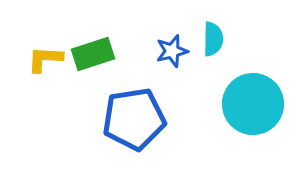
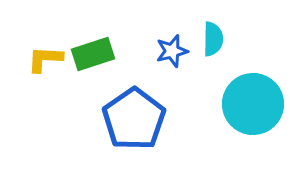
blue pentagon: rotated 26 degrees counterclockwise
